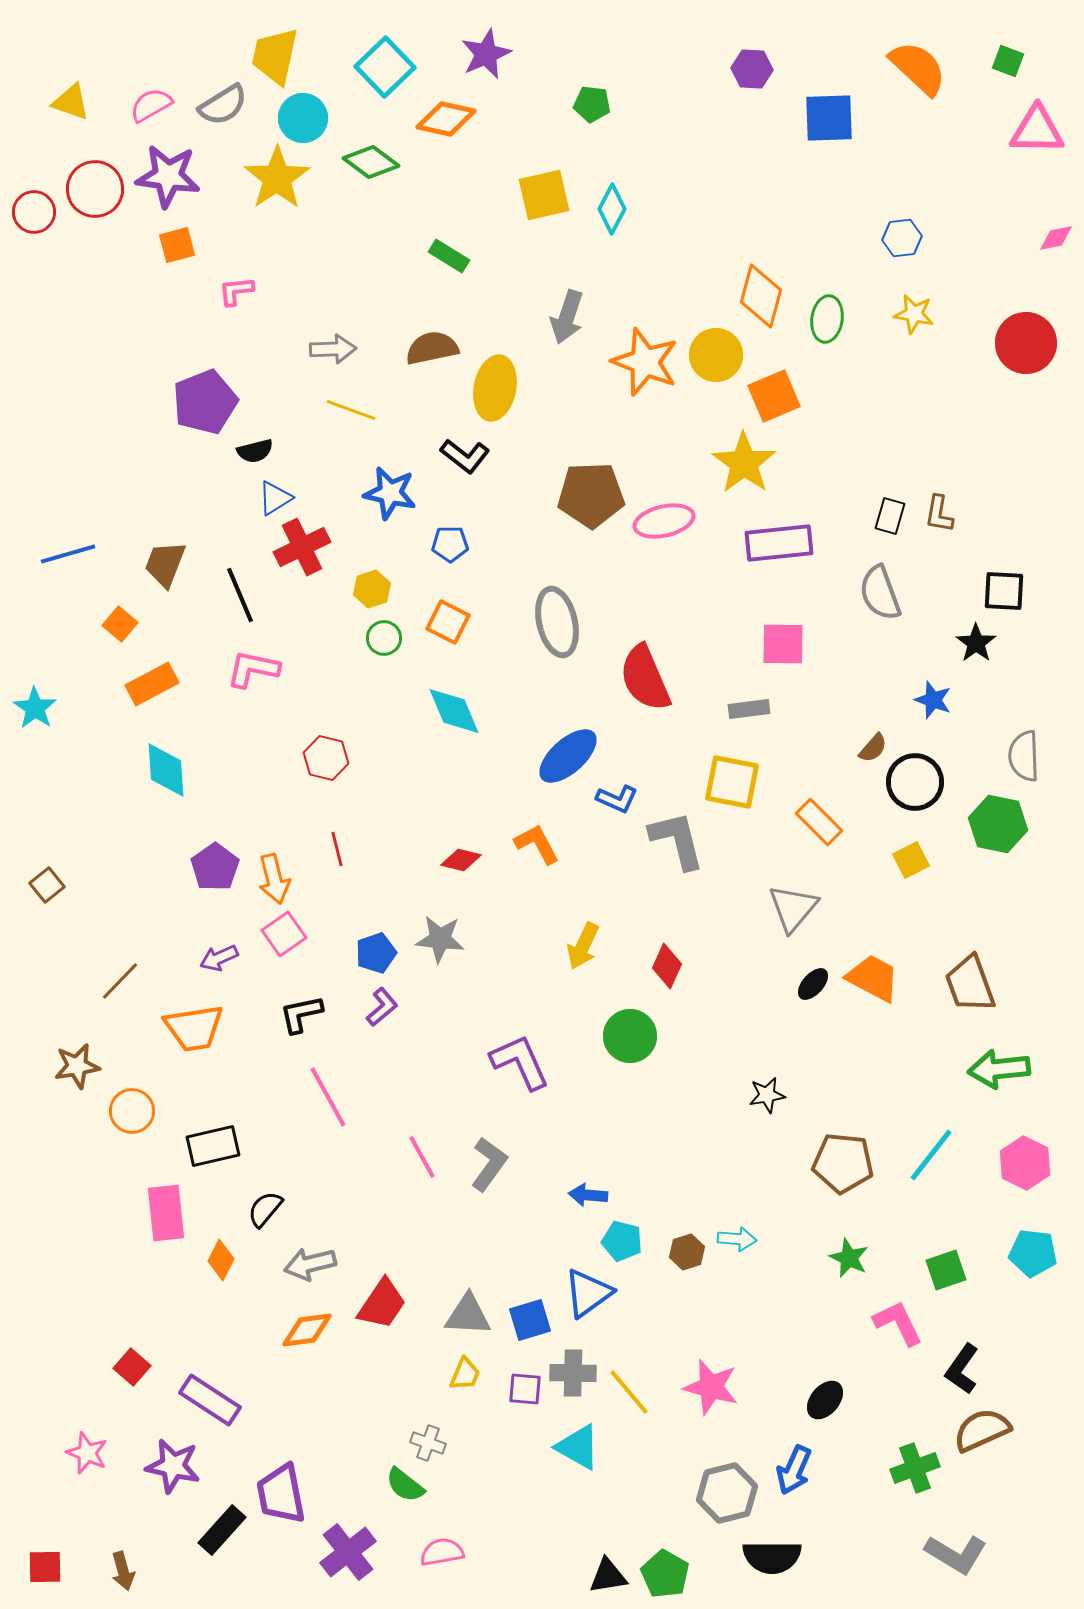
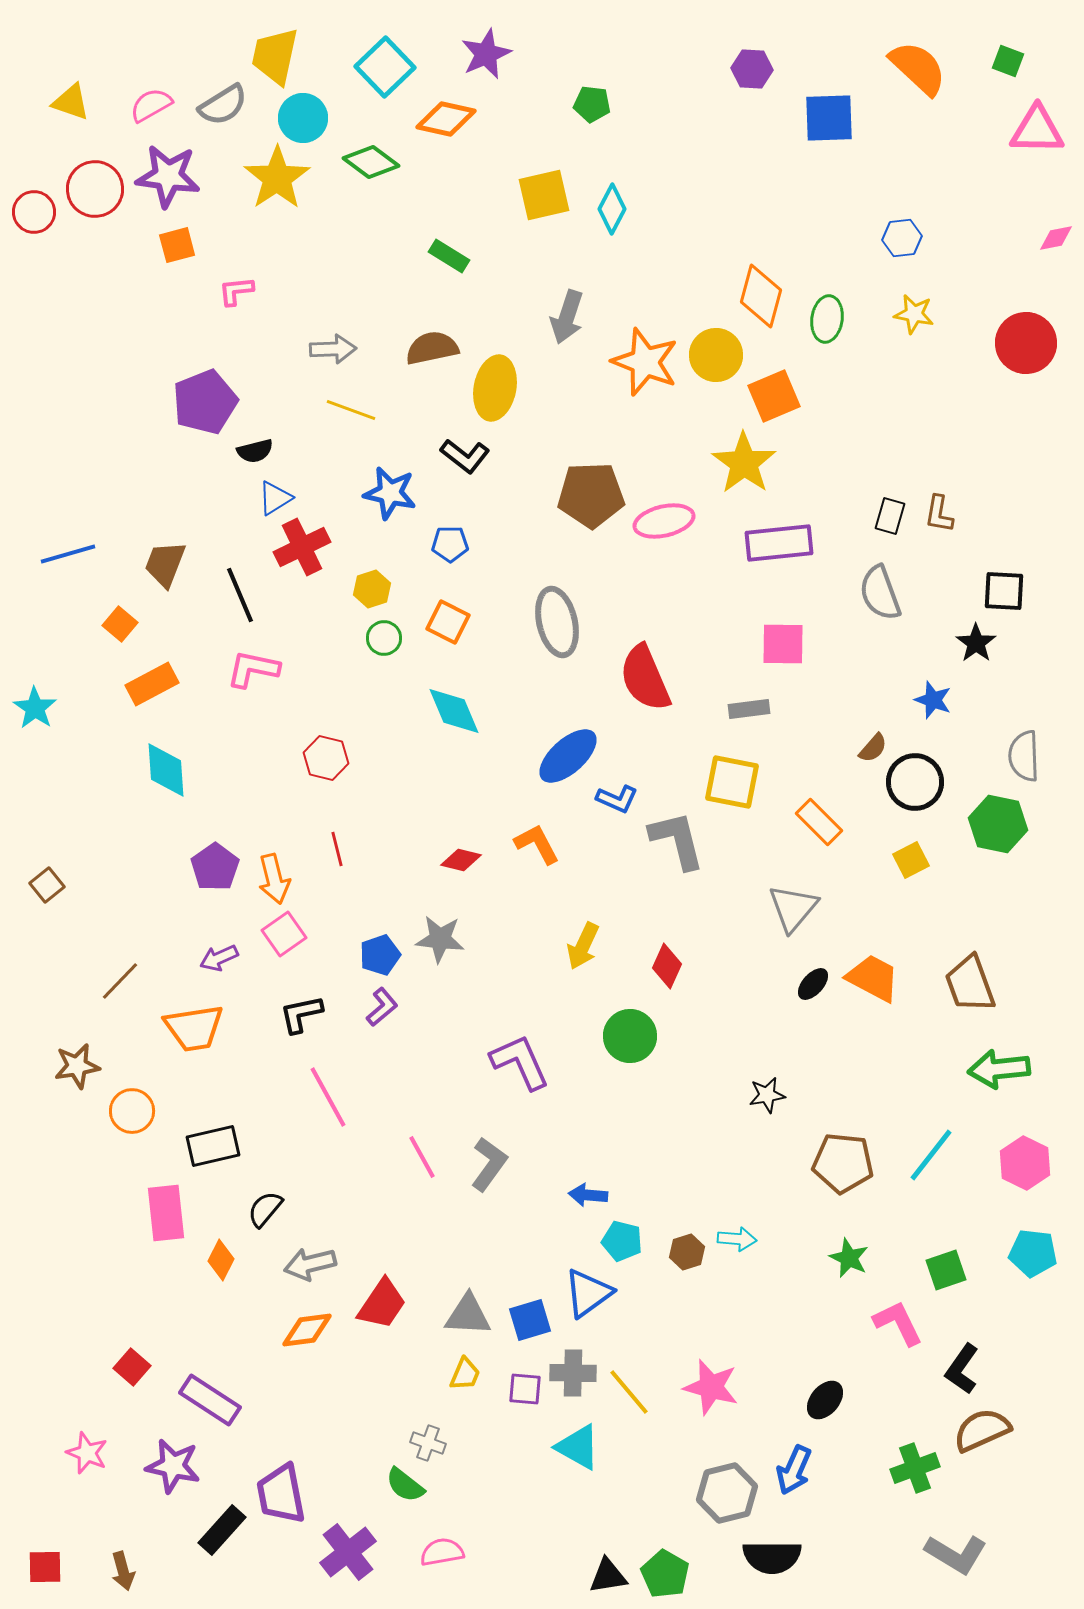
blue pentagon at (376, 953): moved 4 px right, 2 px down
